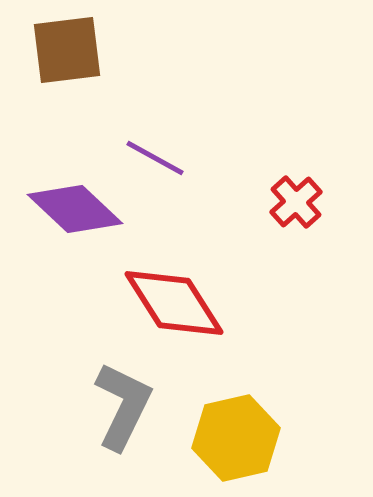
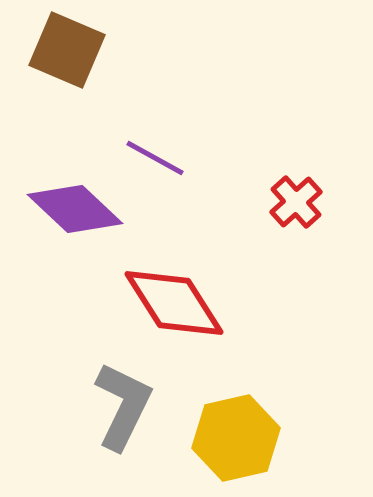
brown square: rotated 30 degrees clockwise
